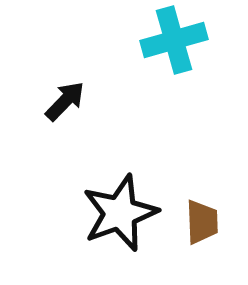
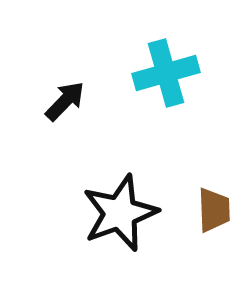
cyan cross: moved 8 px left, 33 px down
brown trapezoid: moved 12 px right, 12 px up
